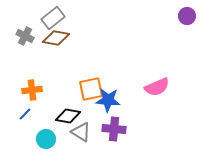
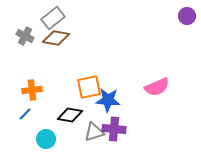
orange square: moved 2 px left, 2 px up
black diamond: moved 2 px right, 1 px up
gray triangle: moved 13 px right; rotated 50 degrees counterclockwise
